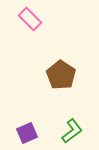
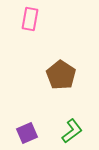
pink rectangle: rotated 55 degrees clockwise
